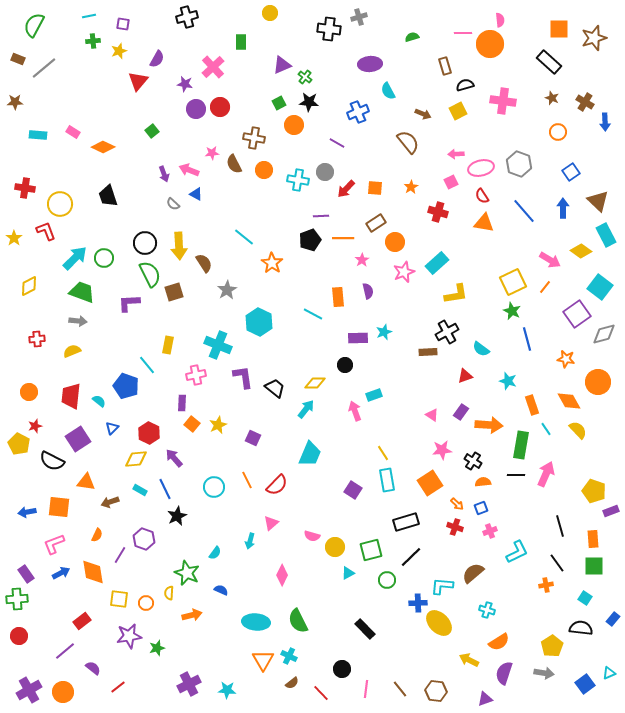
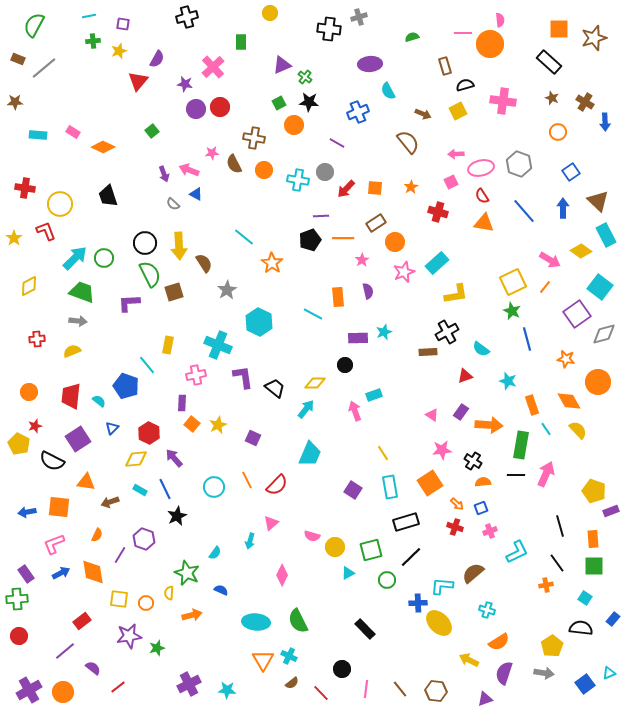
cyan rectangle at (387, 480): moved 3 px right, 7 px down
